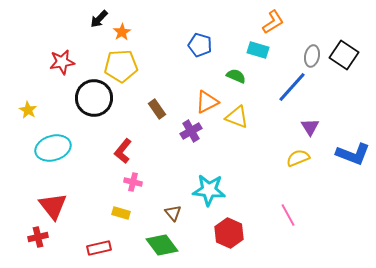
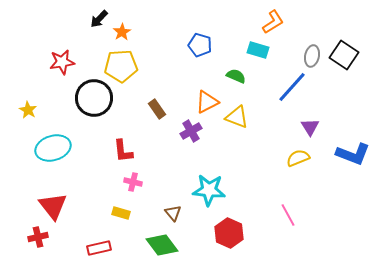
red L-shape: rotated 45 degrees counterclockwise
